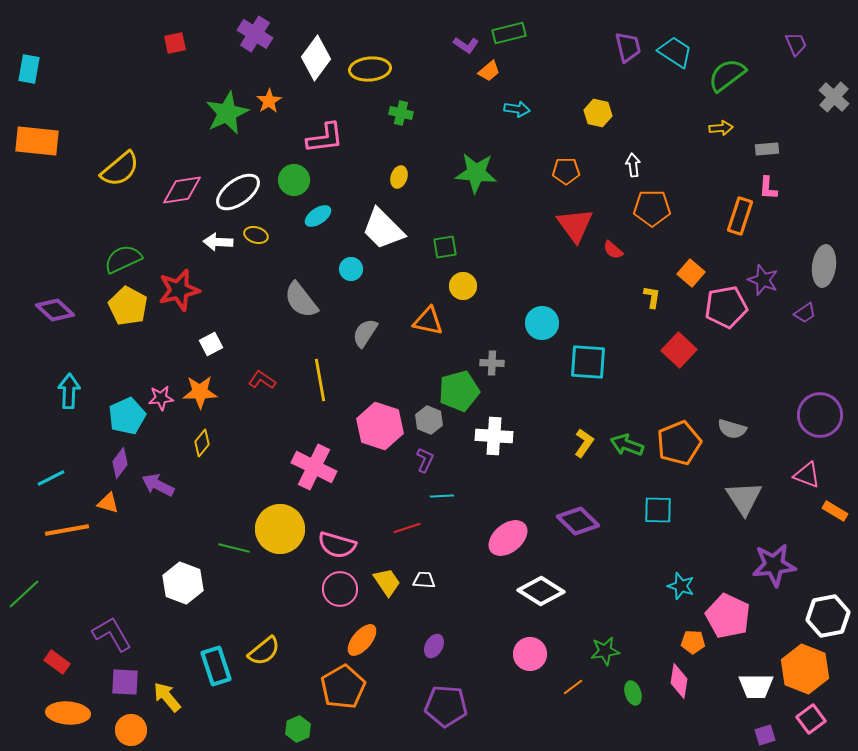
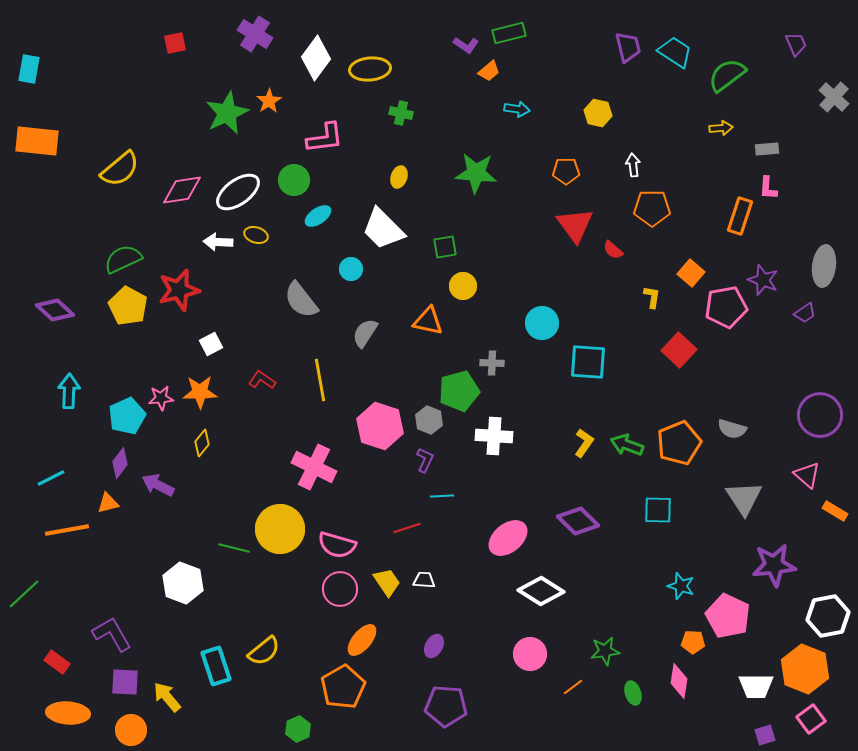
pink triangle at (807, 475): rotated 20 degrees clockwise
orange triangle at (108, 503): rotated 30 degrees counterclockwise
